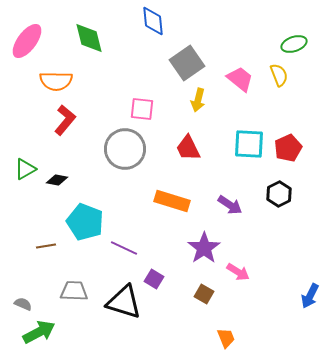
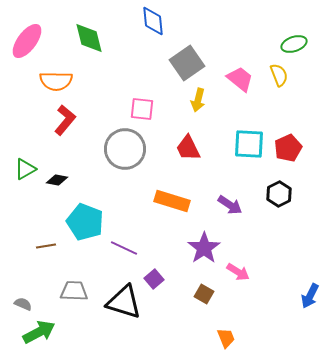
purple square: rotated 18 degrees clockwise
